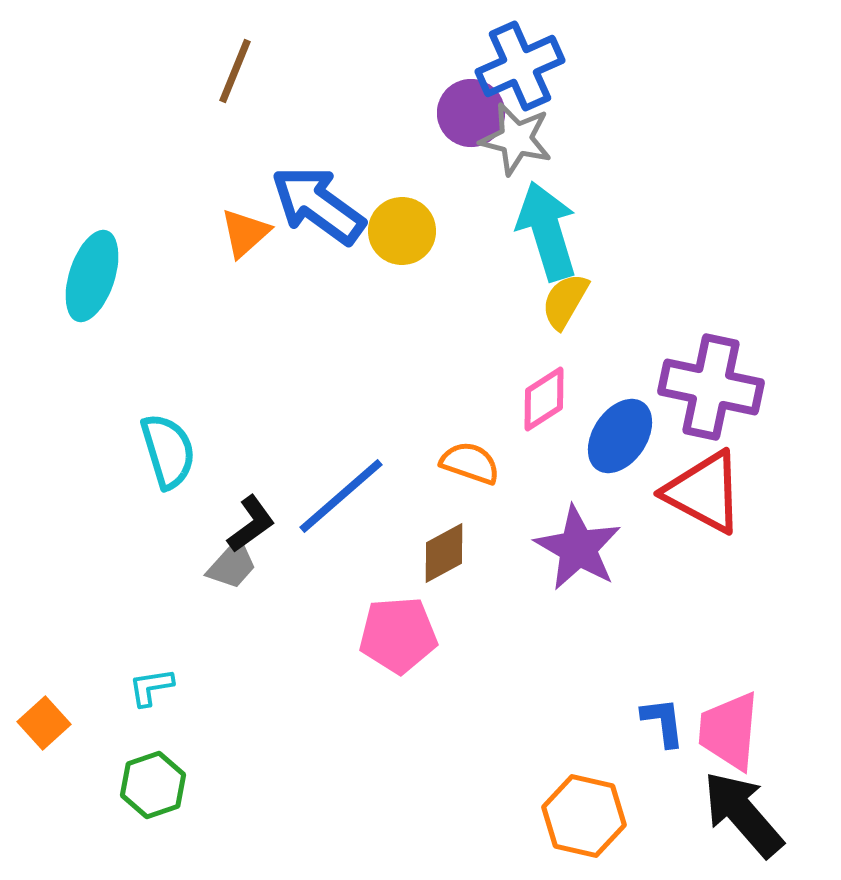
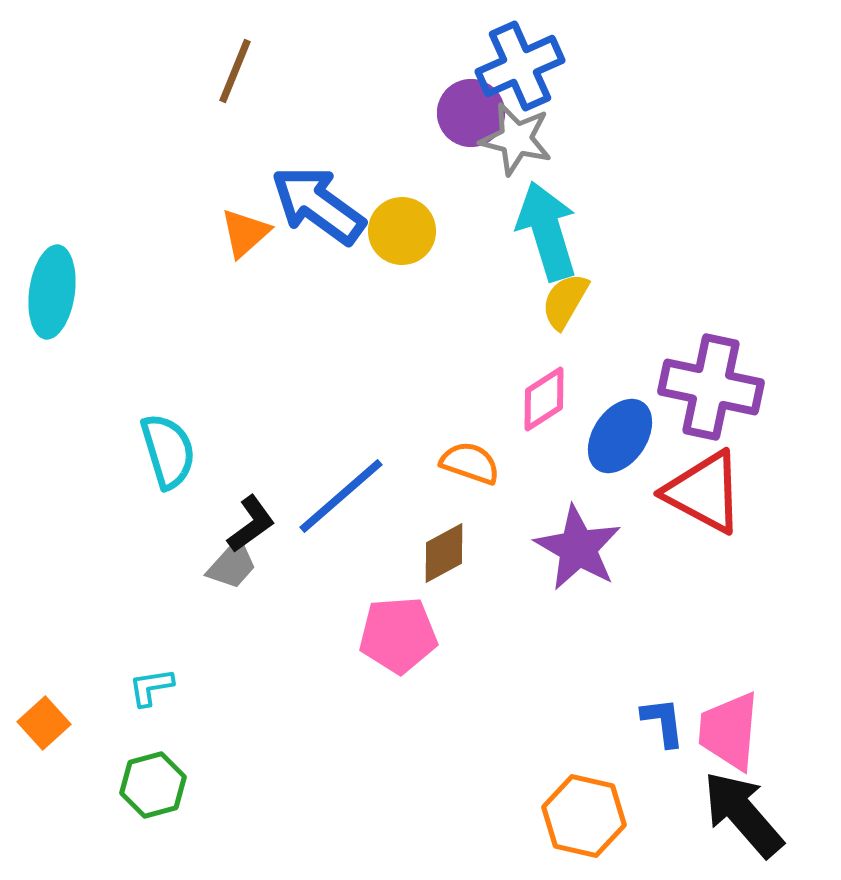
cyan ellipse: moved 40 px left, 16 px down; rotated 10 degrees counterclockwise
green hexagon: rotated 4 degrees clockwise
